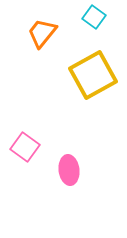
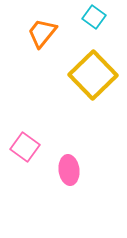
yellow square: rotated 15 degrees counterclockwise
